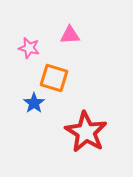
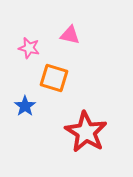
pink triangle: rotated 15 degrees clockwise
blue star: moved 9 px left, 3 px down
